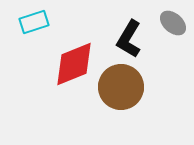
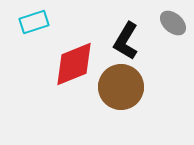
black L-shape: moved 3 px left, 2 px down
